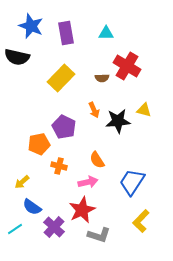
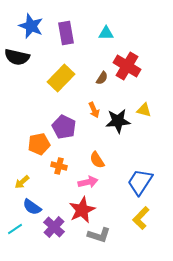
brown semicircle: rotated 56 degrees counterclockwise
blue trapezoid: moved 8 px right
yellow L-shape: moved 3 px up
